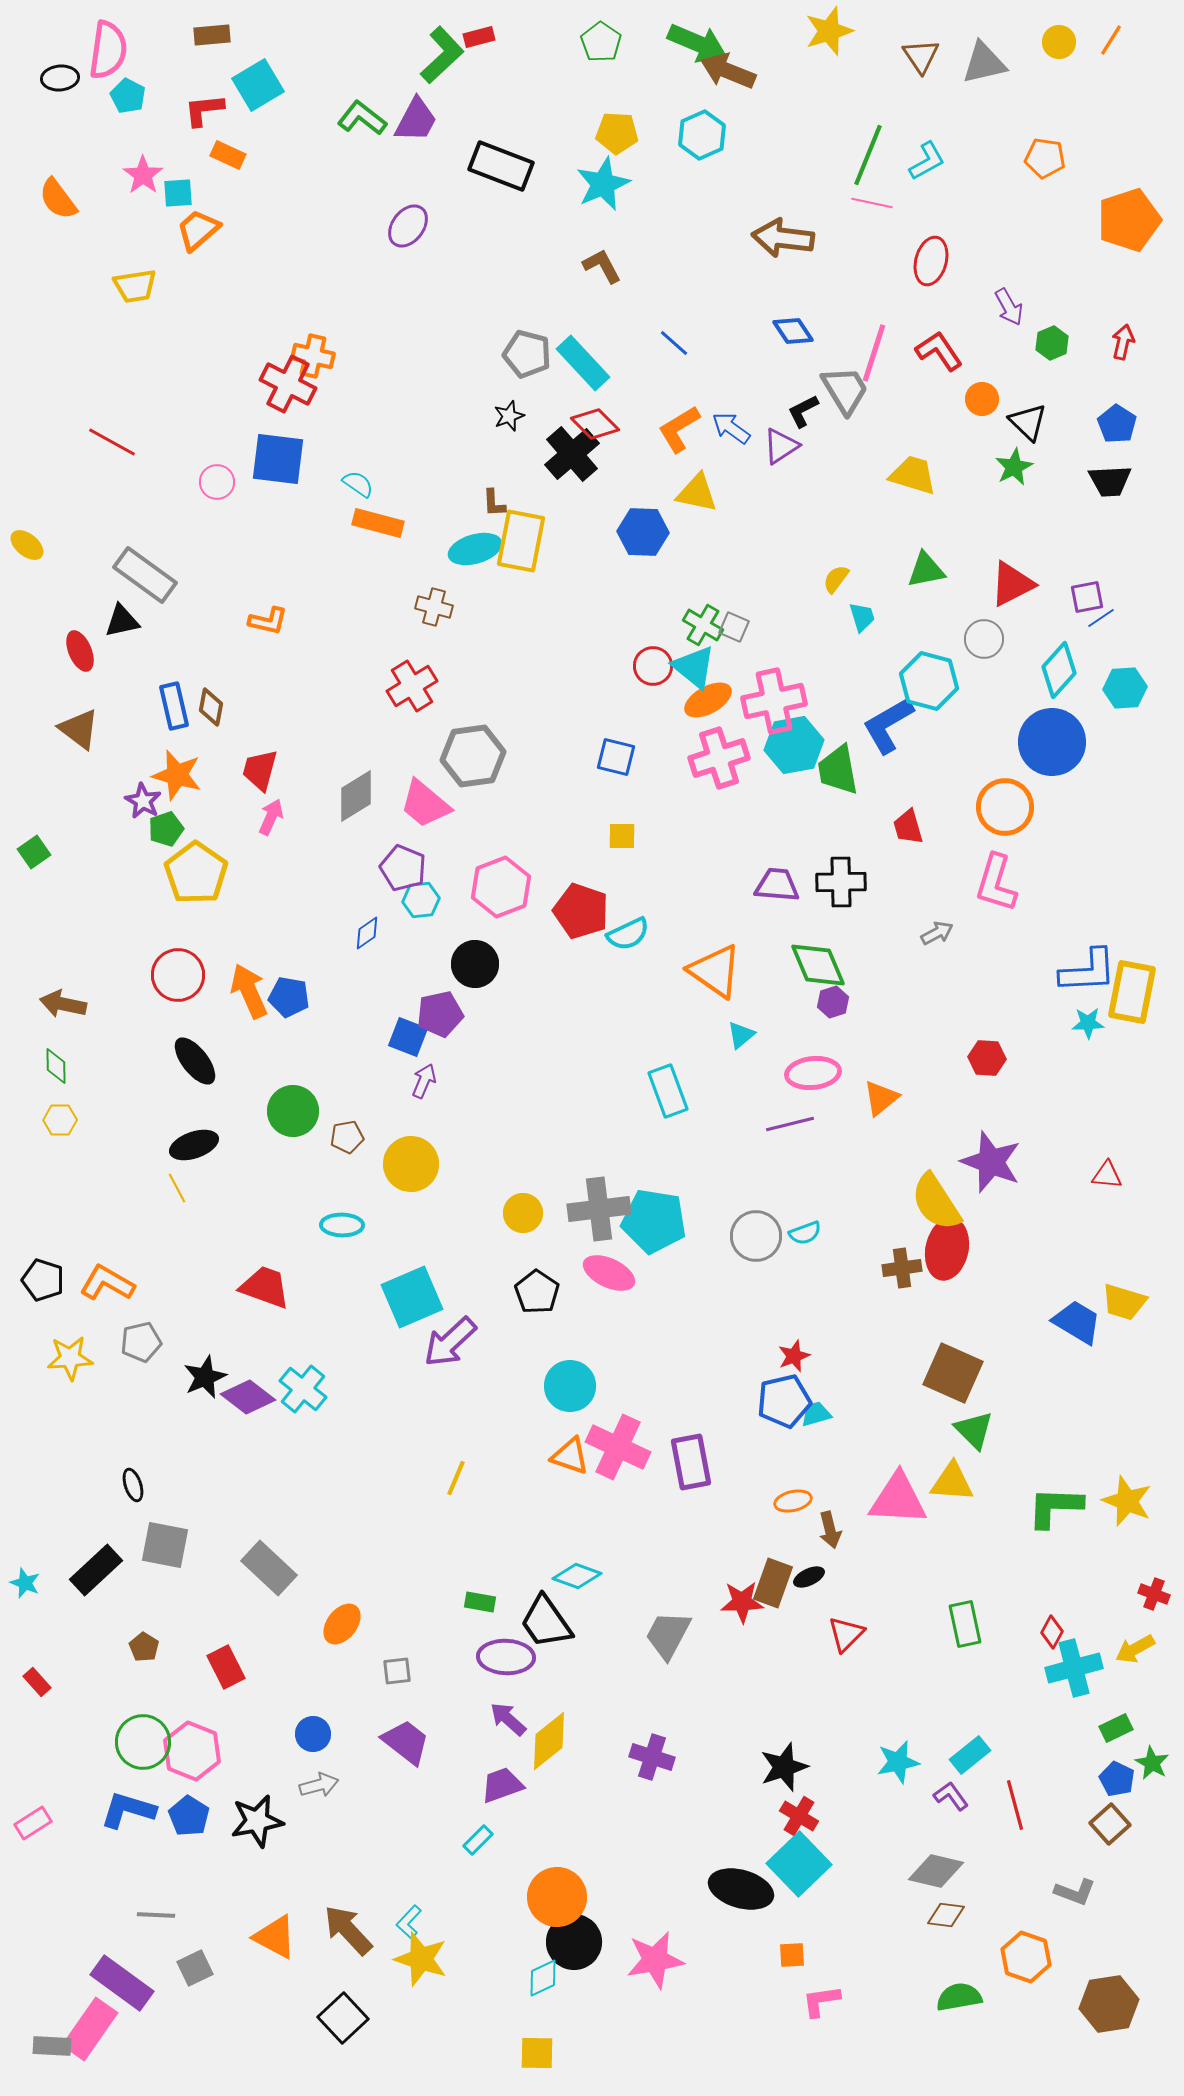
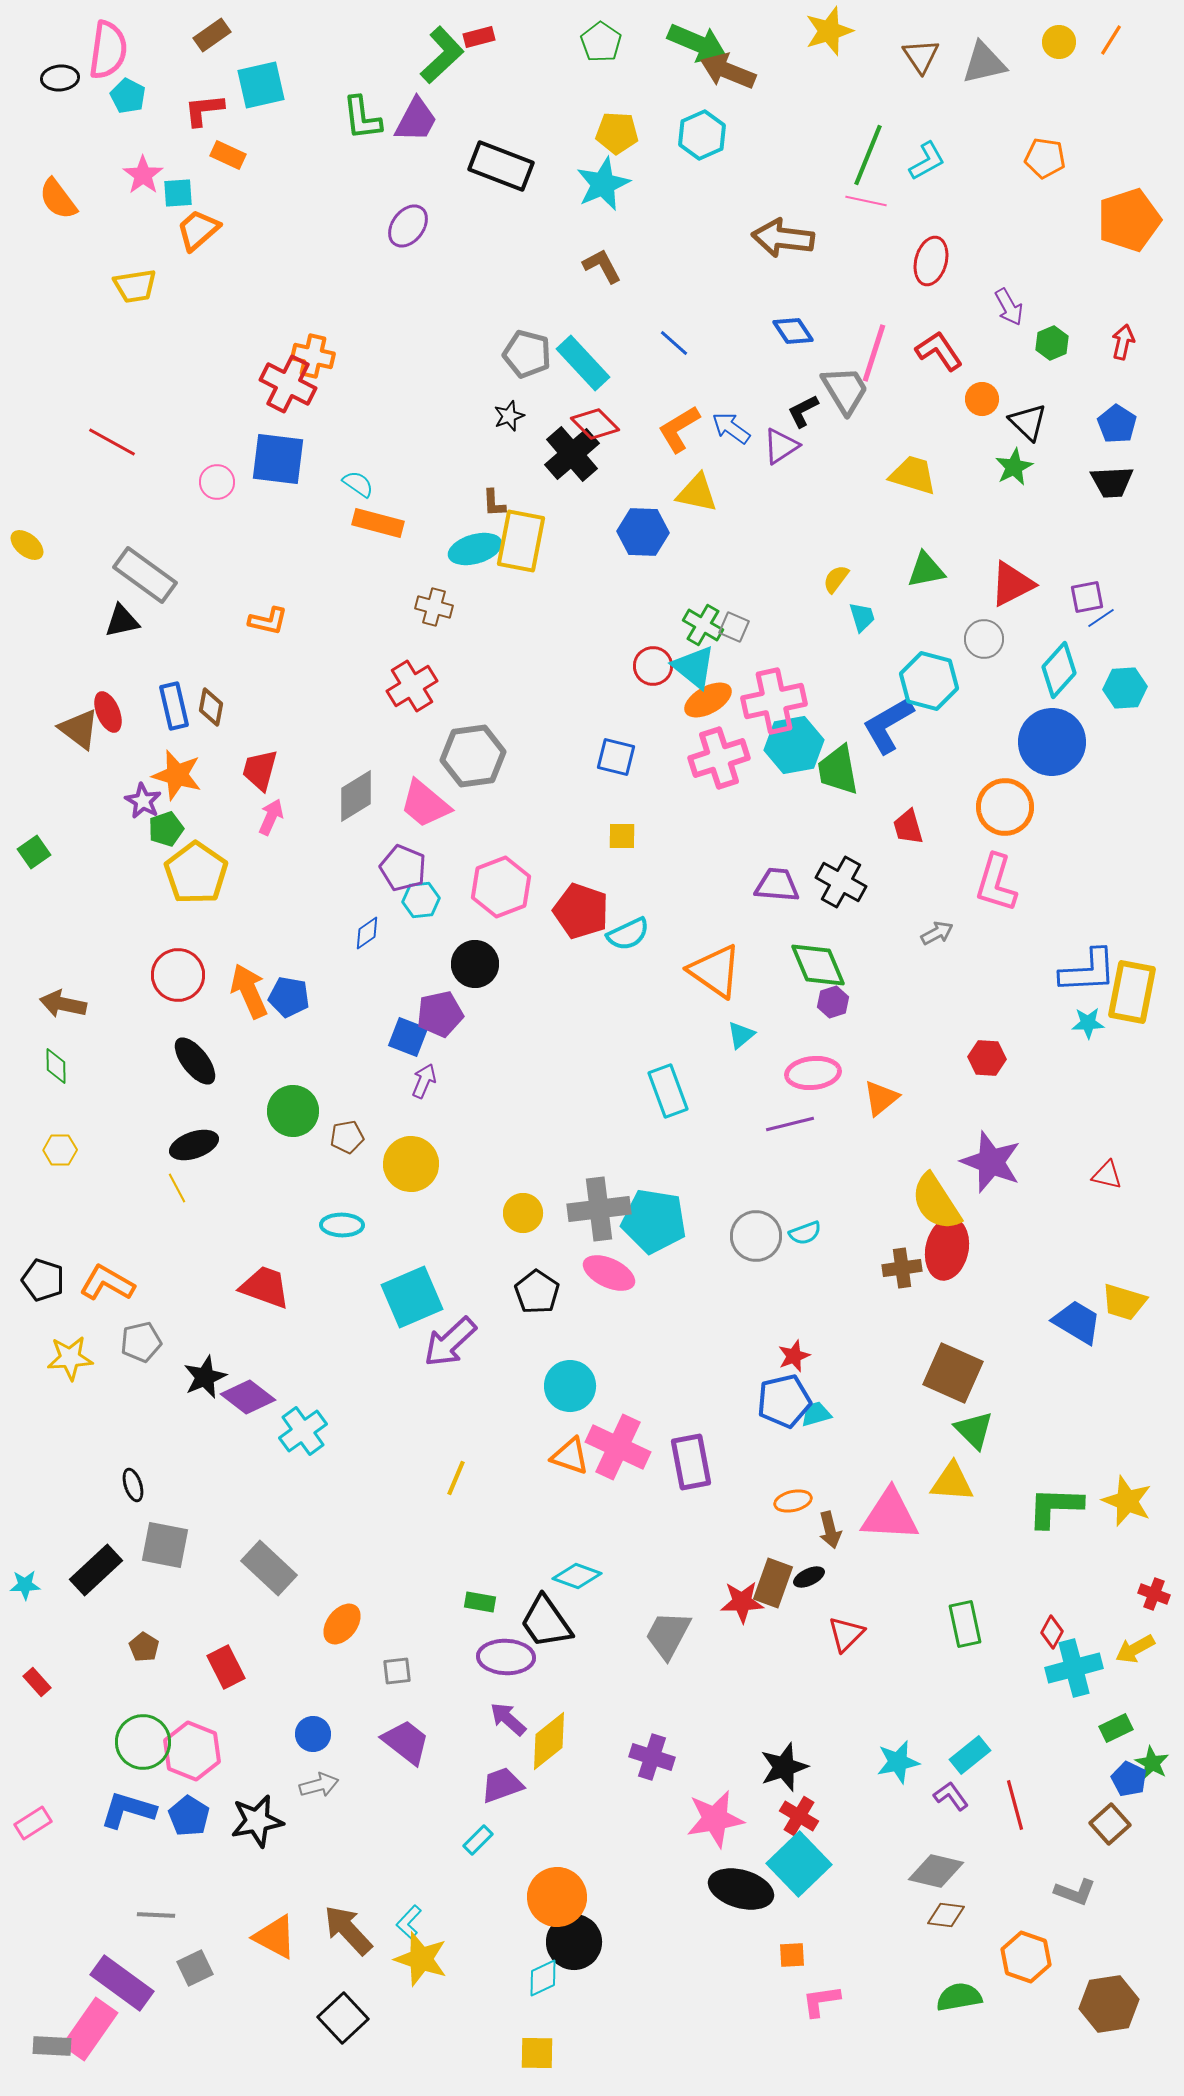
brown rectangle at (212, 35): rotated 30 degrees counterclockwise
cyan square at (258, 85): moved 3 px right; rotated 18 degrees clockwise
green L-shape at (362, 118): rotated 135 degrees counterclockwise
pink line at (872, 203): moved 6 px left, 2 px up
black trapezoid at (1110, 481): moved 2 px right, 1 px down
red ellipse at (80, 651): moved 28 px right, 61 px down
black cross at (841, 882): rotated 30 degrees clockwise
yellow hexagon at (60, 1120): moved 30 px down
red triangle at (1107, 1175): rotated 8 degrees clockwise
cyan cross at (303, 1389): moved 42 px down; rotated 15 degrees clockwise
pink triangle at (898, 1499): moved 8 px left, 16 px down
cyan star at (25, 1583): moved 2 px down; rotated 24 degrees counterclockwise
blue pentagon at (1117, 1779): moved 12 px right
pink star at (655, 1960): moved 60 px right, 141 px up
